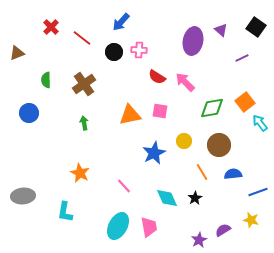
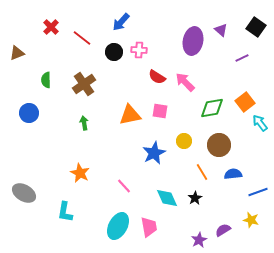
gray ellipse: moved 1 px right, 3 px up; rotated 35 degrees clockwise
